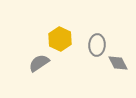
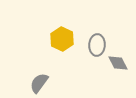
yellow hexagon: moved 2 px right
gray semicircle: moved 20 px down; rotated 20 degrees counterclockwise
